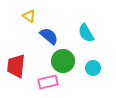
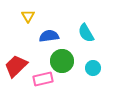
yellow triangle: moved 1 px left; rotated 24 degrees clockwise
blue semicircle: rotated 48 degrees counterclockwise
green circle: moved 1 px left
red trapezoid: rotated 40 degrees clockwise
pink rectangle: moved 5 px left, 3 px up
